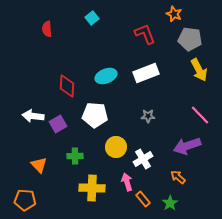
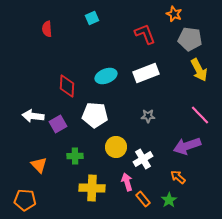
cyan square: rotated 16 degrees clockwise
green star: moved 1 px left, 3 px up
